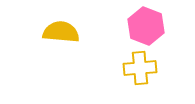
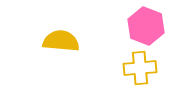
yellow semicircle: moved 9 px down
